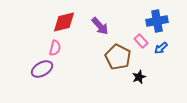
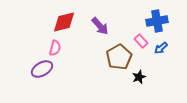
brown pentagon: moved 1 px right; rotated 15 degrees clockwise
